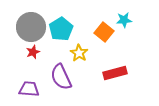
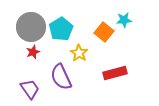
purple trapezoid: moved 1 px right; rotated 50 degrees clockwise
